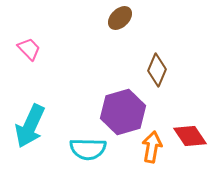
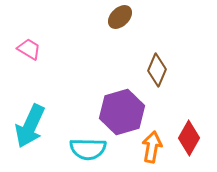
brown ellipse: moved 1 px up
pink trapezoid: rotated 15 degrees counterclockwise
purple hexagon: moved 1 px left
red diamond: moved 1 px left, 2 px down; rotated 64 degrees clockwise
